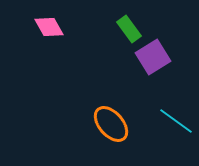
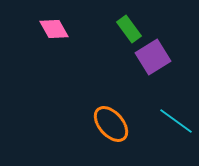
pink diamond: moved 5 px right, 2 px down
